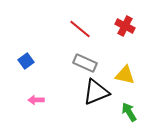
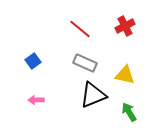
red cross: rotated 36 degrees clockwise
blue square: moved 7 px right
black triangle: moved 3 px left, 3 px down
